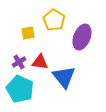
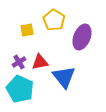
yellow square: moved 1 px left, 3 px up
red triangle: rotated 18 degrees counterclockwise
